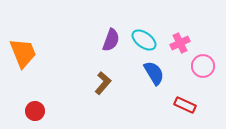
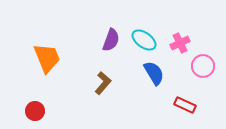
orange trapezoid: moved 24 px right, 5 px down
